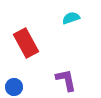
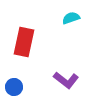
red rectangle: moved 2 px left, 1 px up; rotated 40 degrees clockwise
purple L-shape: rotated 140 degrees clockwise
